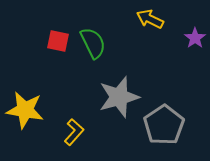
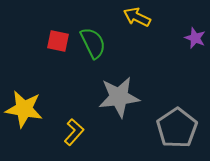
yellow arrow: moved 13 px left, 2 px up
purple star: rotated 15 degrees counterclockwise
gray star: rotated 9 degrees clockwise
yellow star: moved 1 px left, 1 px up
gray pentagon: moved 13 px right, 3 px down
